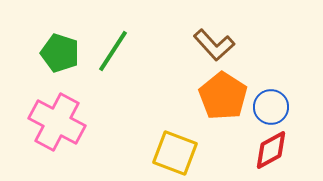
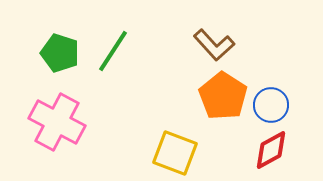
blue circle: moved 2 px up
